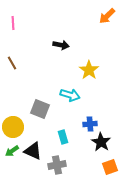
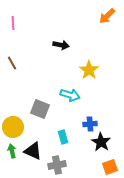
green arrow: rotated 112 degrees clockwise
